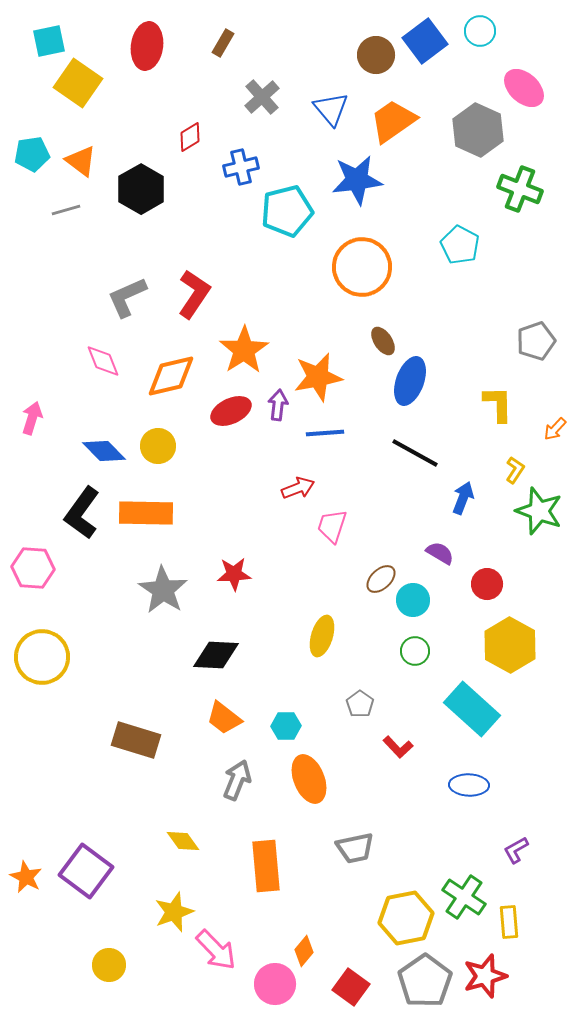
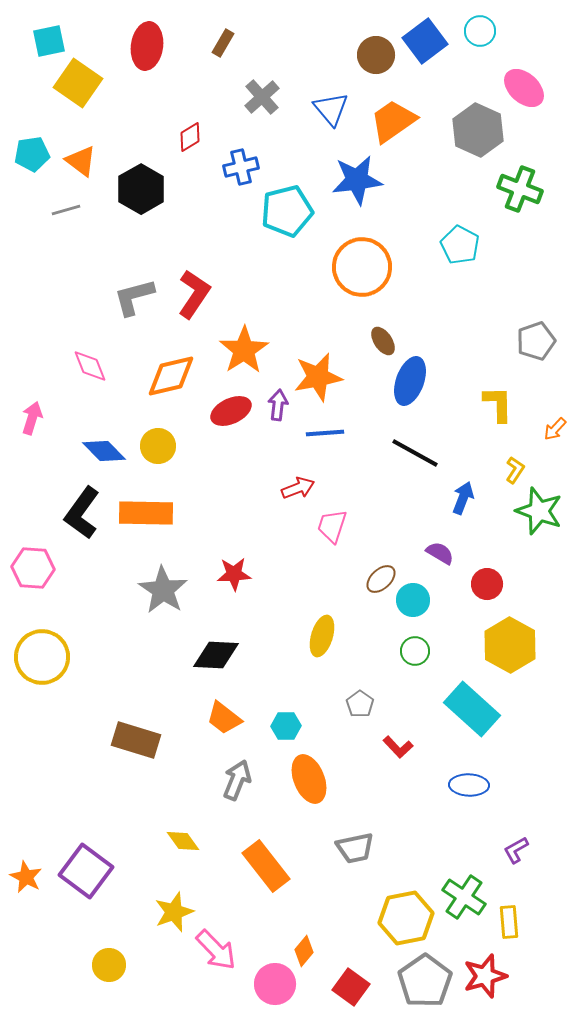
gray L-shape at (127, 297): moved 7 px right; rotated 9 degrees clockwise
pink diamond at (103, 361): moved 13 px left, 5 px down
orange rectangle at (266, 866): rotated 33 degrees counterclockwise
